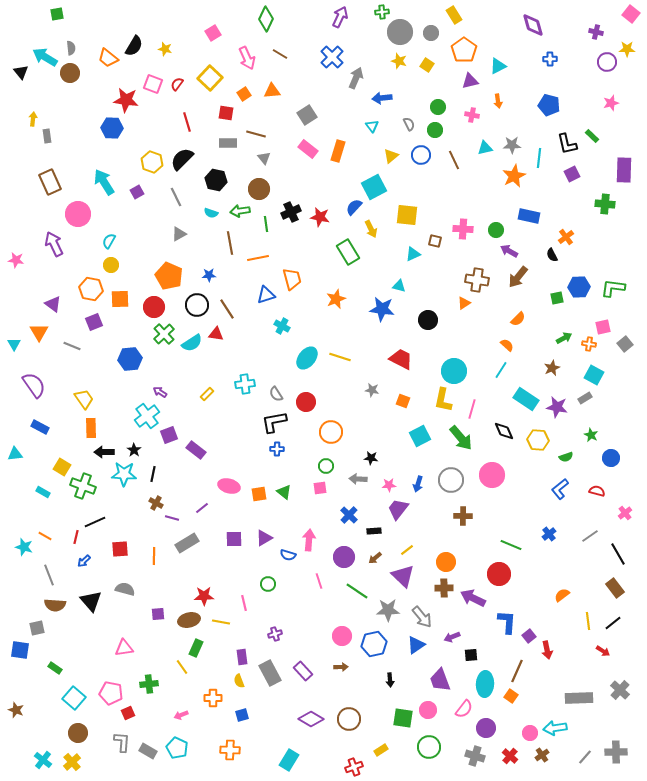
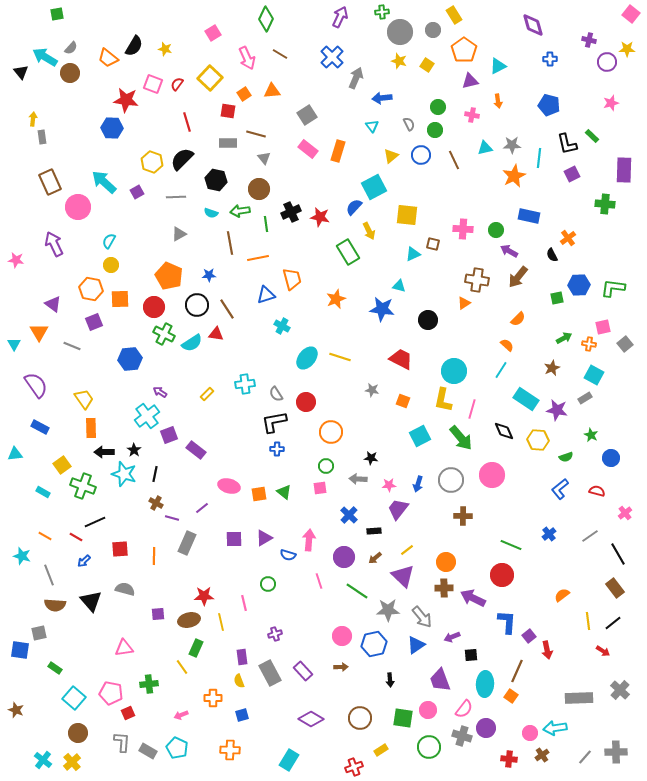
purple cross at (596, 32): moved 7 px left, 8 px down
gray circle at (431, 33): moved 2 px right, 3 px up
gray semicircle at (71, 48): rotated 48 degrees clockwise
red square at (226, 113): moved 2 px right, 2 px up
gray rectangle at (47, 136): moved 5 px left, 1 px down
cyan arrow at (104, 182): rotated 16 degrees counterclockwise
gray line at (176, 197): rotated 66 degrees counterclockwise
pink circle at (78, 214): moved 7 px up
yellow arrow at (371, 229): moved 2 px left, 2 px down
orange cross at (566, 237): moved 2 px right, 1 px down
brown square at (435, 241): moved 2 px left, 3 px down
blue hexagon at (579, 287): moved 2 px up
green cross at (164, 334): rotated 20 degrees counterclockwise
purple semicircle at (34, 385): moved 2 px right
purple star at (557, 407): moved 3 px down
yellow square at (62, 467): moved 2 px up; rotated 24 degrees clockwise
cyan star at (124, 474): rotated 15 degrees clockwise
black line at (153, 474): moved 2 px right
red line at (76, 537): rotated 72 degrees counterclockwise
gray rectangle at (187, 543): rotated 35 degrees counterclockwise
cyan star at (24, 547): moved 2 px left, 9 px down
red circle at (499, 574): moved 3 px right, 1 px down
yellow line at (221, 622): rotated 66 degrees clockwise
gray square at (37, 628): moved 2 px right, 5 px down
brown circle at (349, 719): moved 11 px right, 1 px up
gray cross at (475, 756): moved 13 px left, 20 px up
red cross at (510, 756): moved 1 px left, 3 px down; rotated 35 degrees counterclockwise
